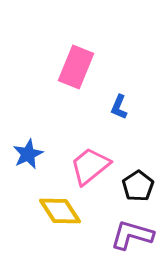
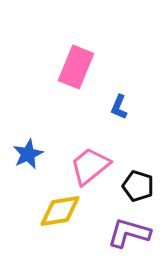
black pentagon: rotated 20 degrees counterclockwise
yellow diamond: rotated 66 degrees counterclockwise
purple L-shape: moved 3 px left, 2 px up
